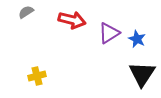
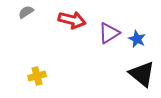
black triangle: rotated 24 degrees counterclockwise
